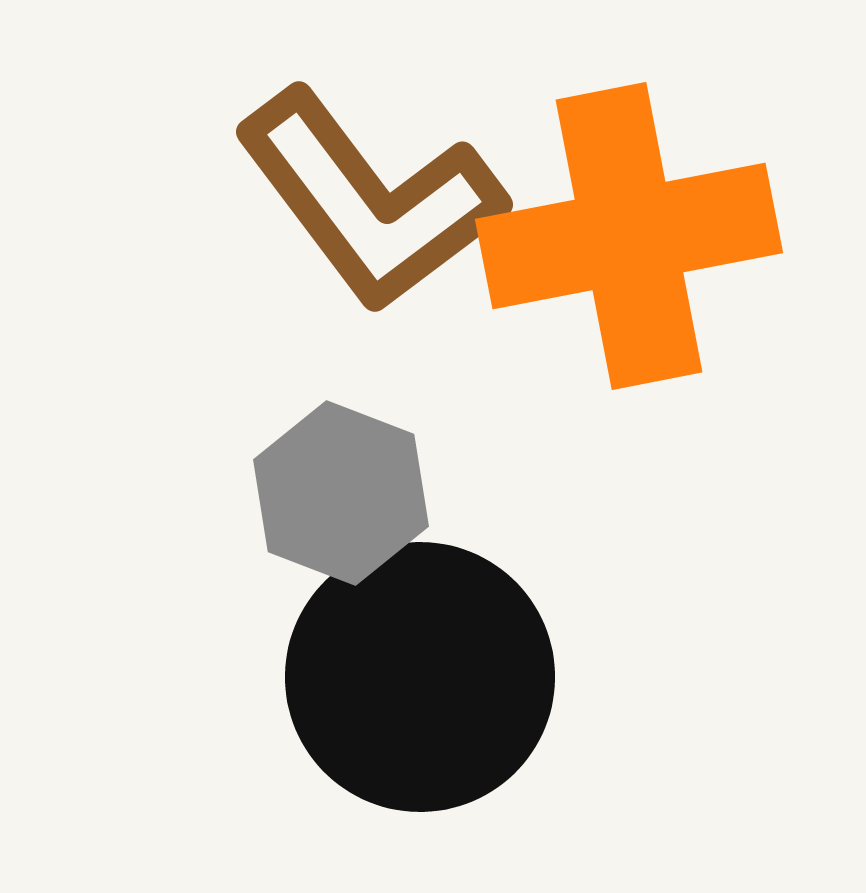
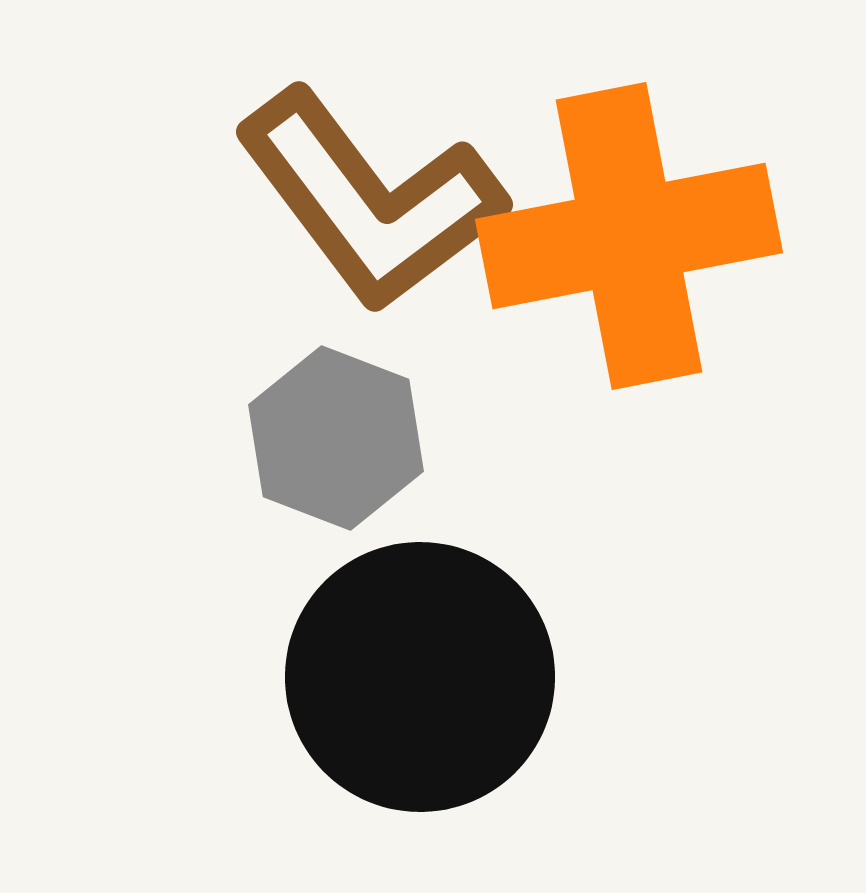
gray hexagon: moved 5 px left, 55 px up
